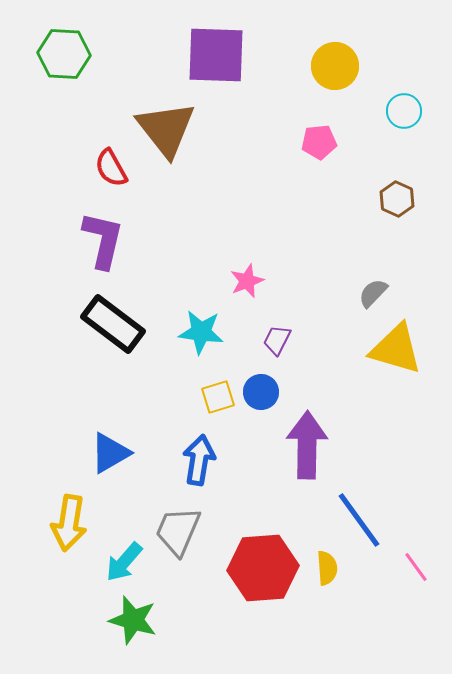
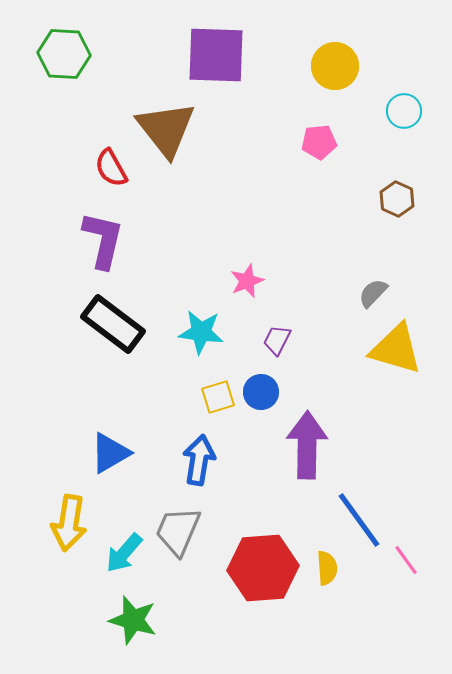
cyan arrow: moved 9 px up
pink line: moved 10 px left, 7 px up
